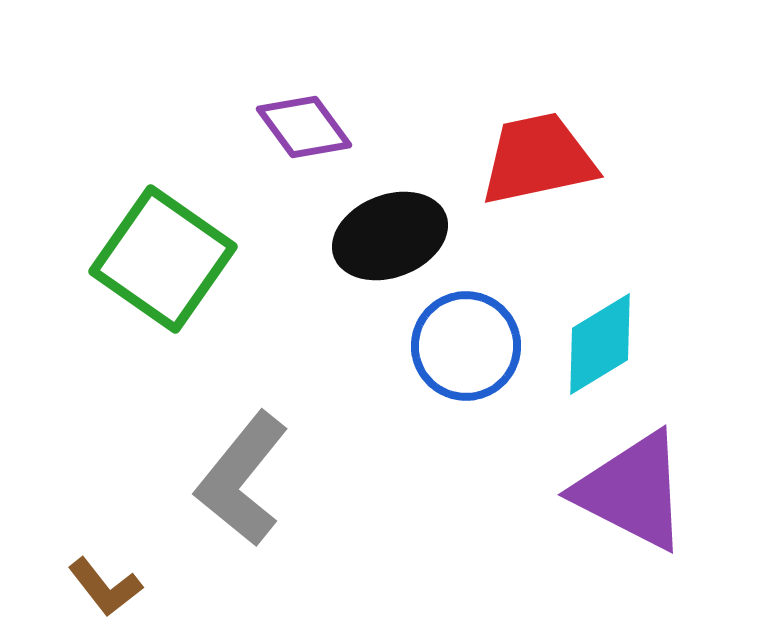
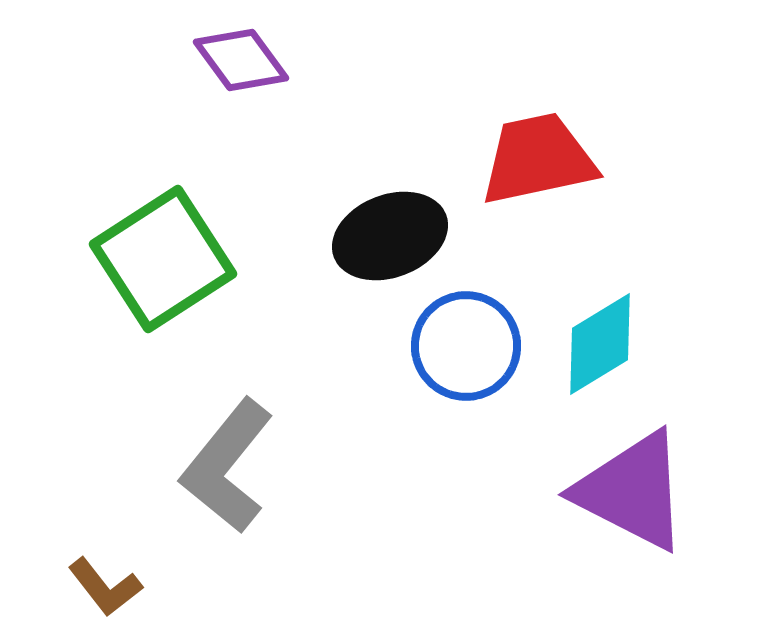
purple diamond: moved 63 px left, 67 px up
green square: rotated 22 degrees clockwise
gray L-shape: moved 15 px left, 13 px up
